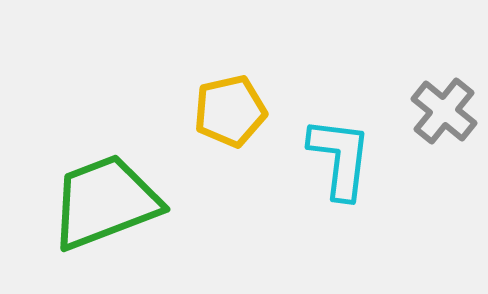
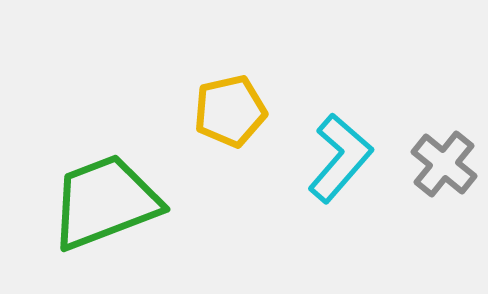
gray cross: moved 53 px down
cyan L-shape: rotated 34 degrees clockwise
